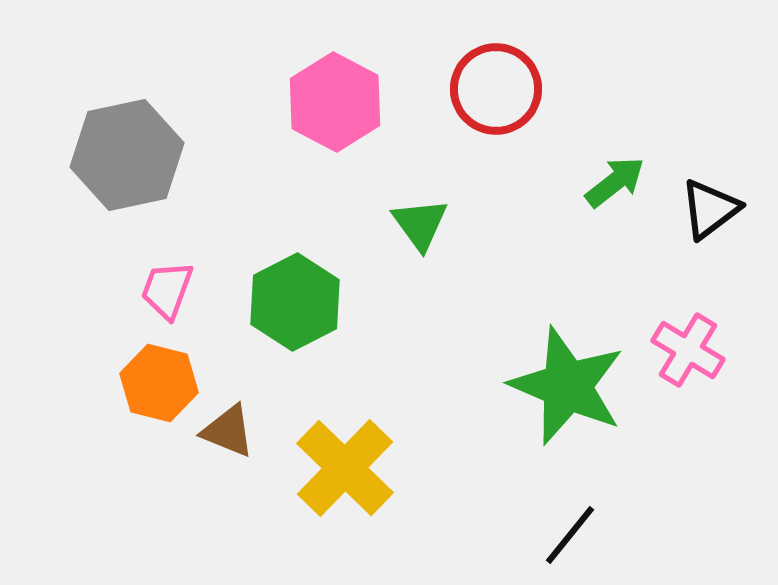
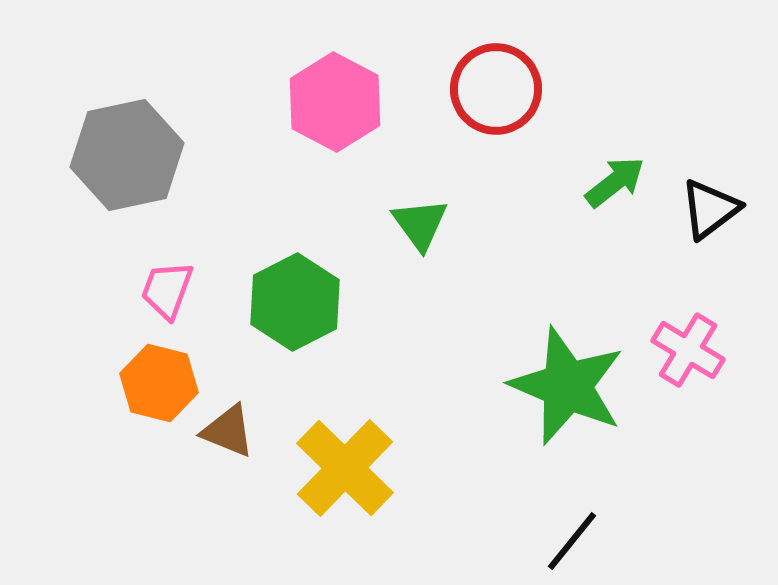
black line: moved 2 px right, 6 px down
